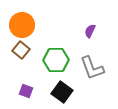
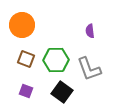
purple semicircle: rotated 32 degrees counterclockwise
brown square: moved 5 px right, 9 px down; rotated 18 degrees counterclockwise
gray L-shape: moved 3 px left, 1 px down
